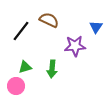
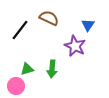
brown semicircle: moved 2 px up
blue triangle: moved 8 px left, 2 px up
black line: moved 1 px left, 1 px up
purple star: rotated 30 degrees clockwise
green triangle: moved 2 px right, 2 px down
